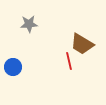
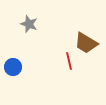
gray star: rotated 24 degrees clockwise
brown trapezoid: moved 4 px right, 1 px up
